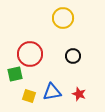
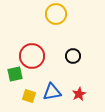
yellow circle: moved 7 px left, 4 px up
red circle: moved 2 px right, 2 px down
red star: rotated 24 degrees clockwise
